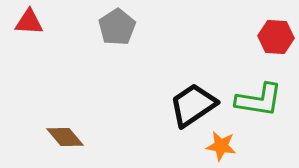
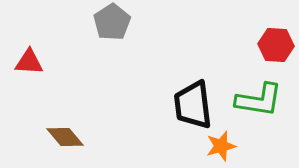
red triangle: moved 40 px down
gray pentagon: moved 5 px left, 5 px up
red hexagon: moved 8 px down
black trapezoid: rotated 63 degrees counterclockwise
orange star: rotated 24 degrees counterclockwise
